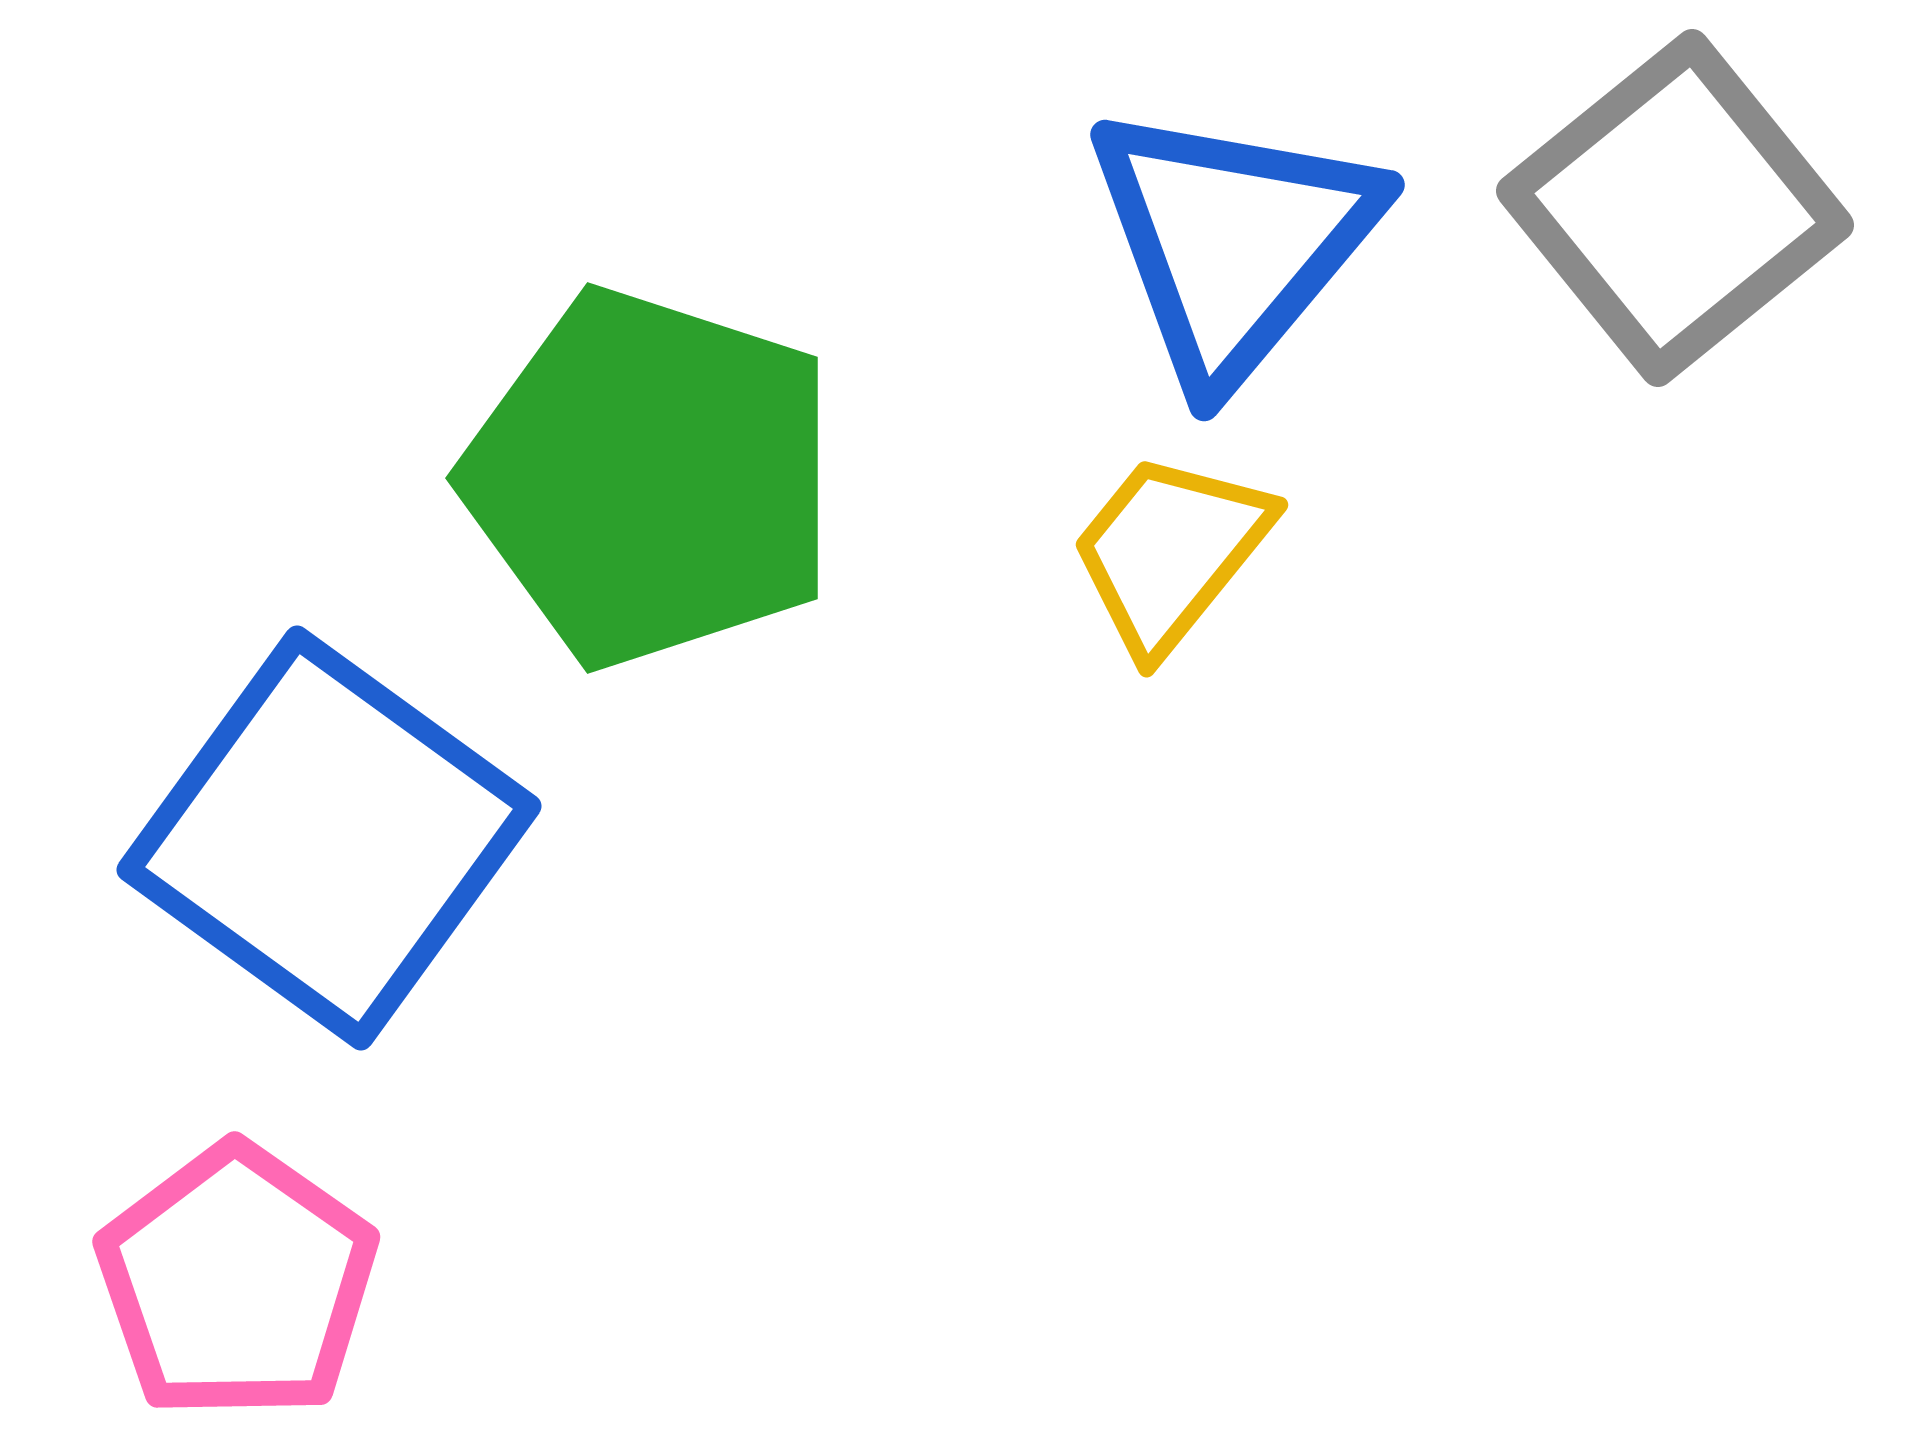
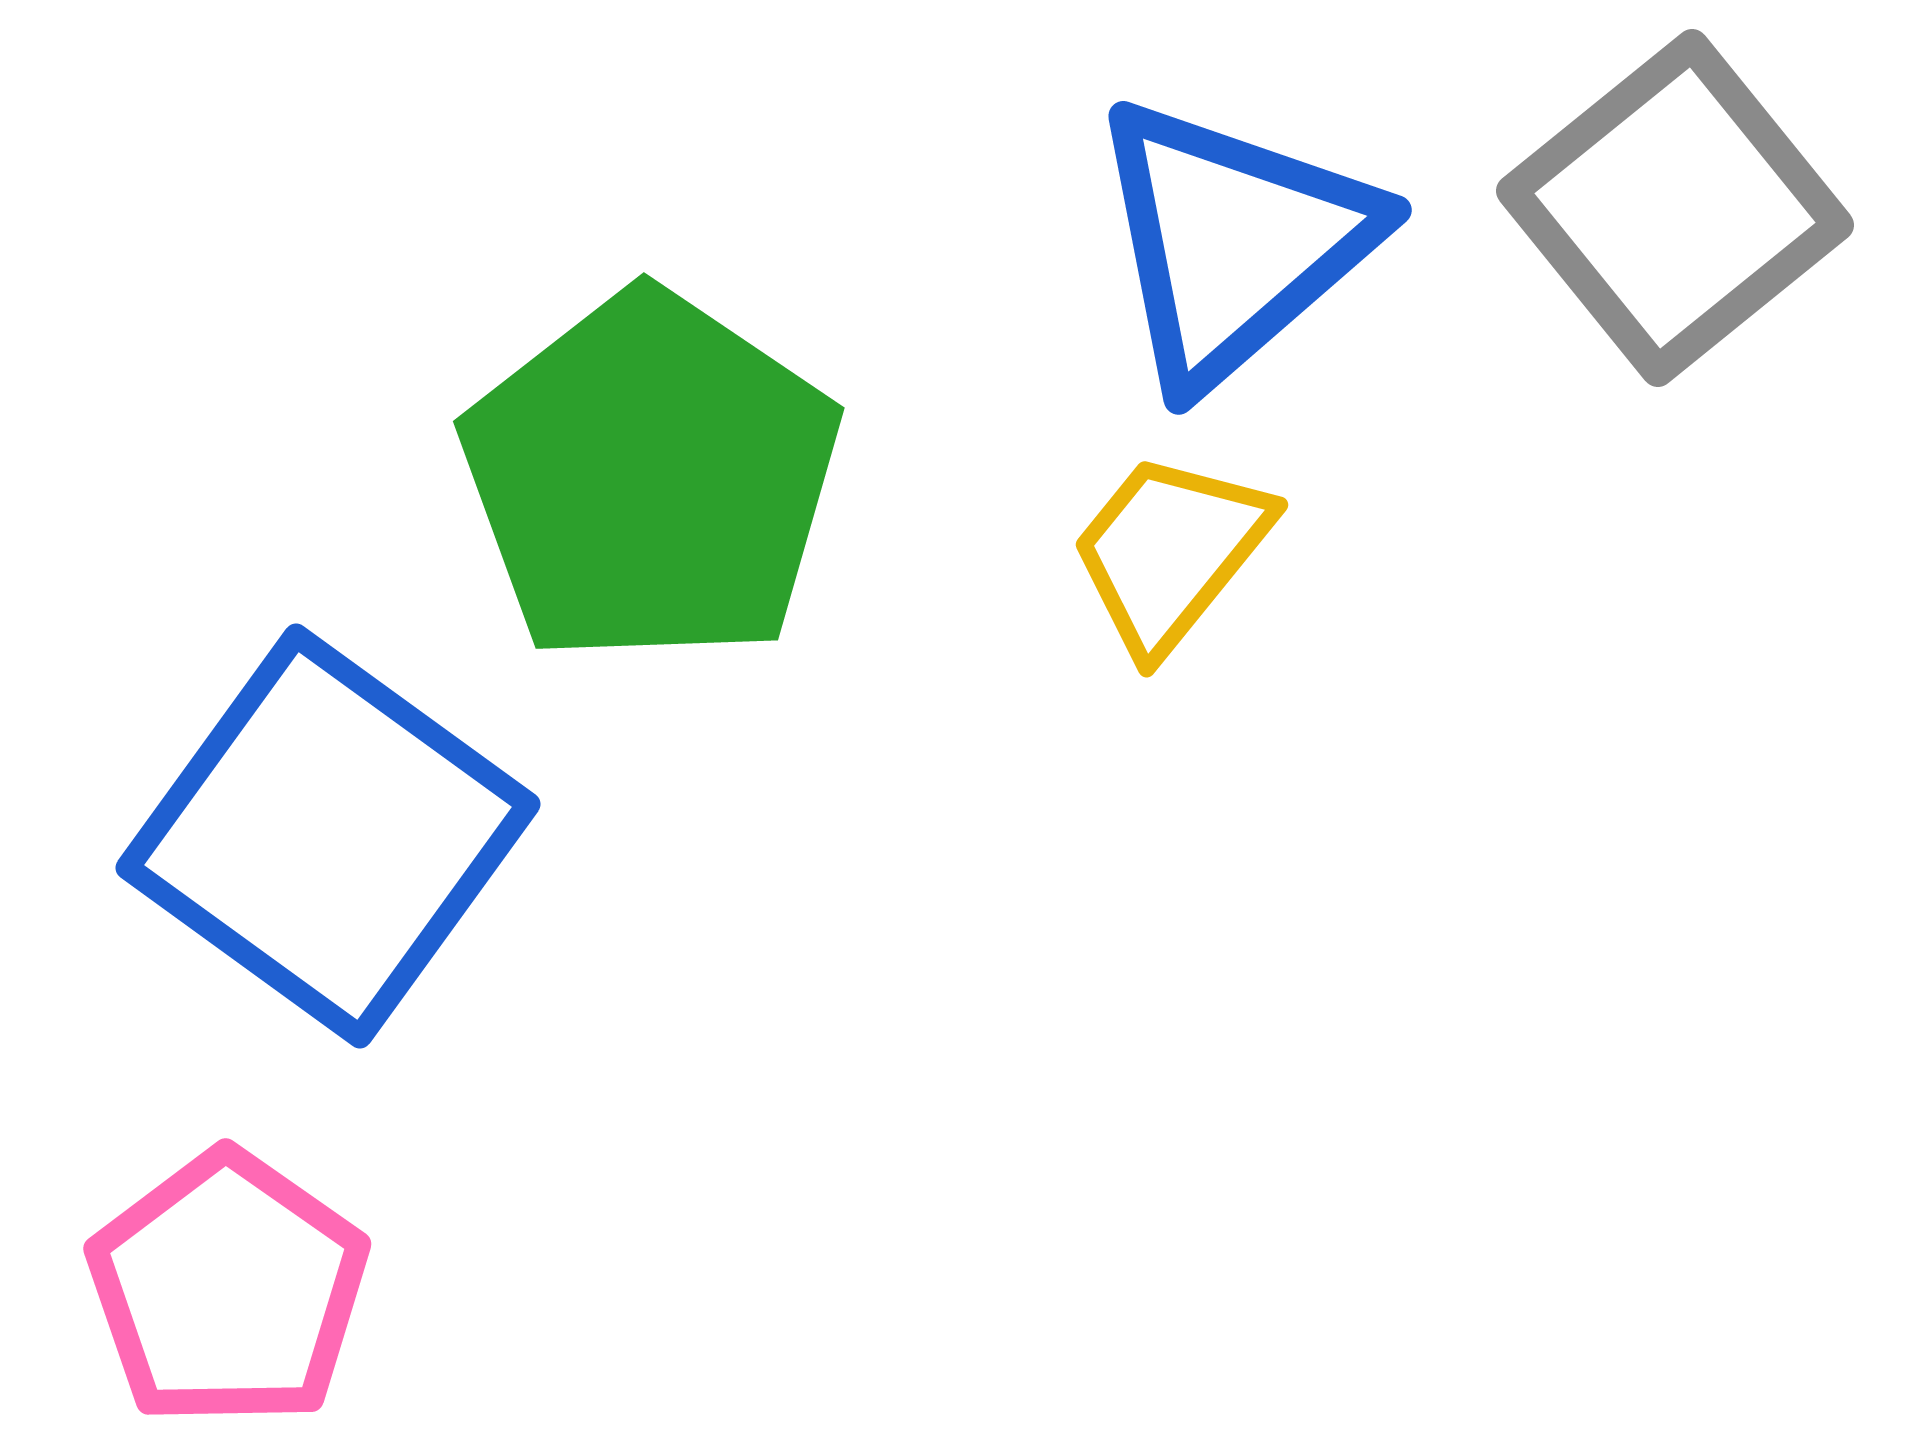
blue triangle: rotated 9 degrees clockwise
green pentagon: rotated 16 degrees clockwise
blue square: moved 1 px left, 2 px up
pink pentagon: moved 9 px left, 7 px down
